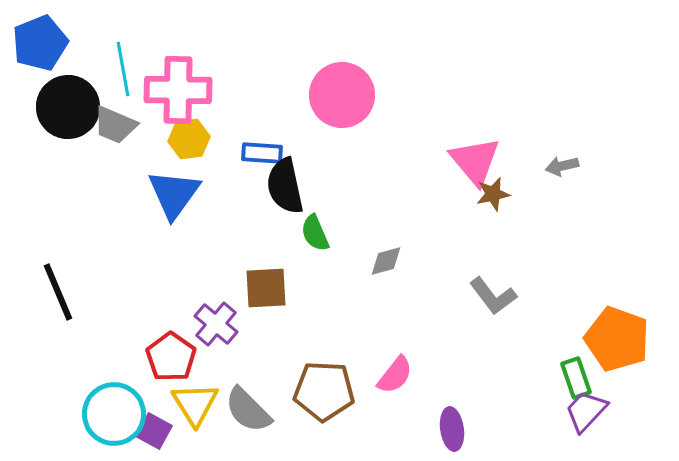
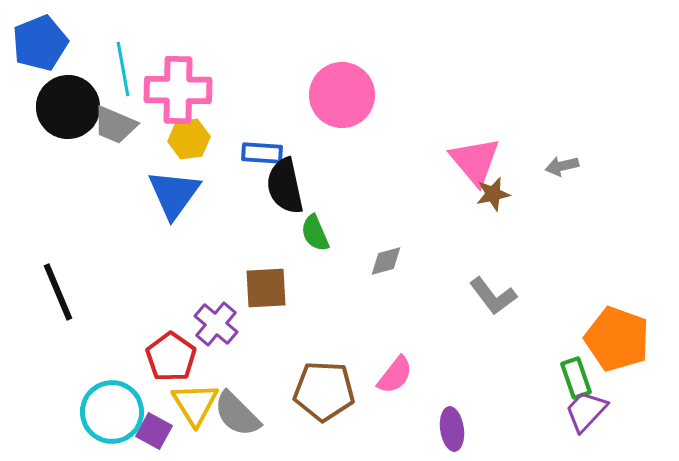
gray semicircle: moved 11 px left, 4 px down
cyan circle: moved 2 px left, 2 px up
